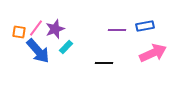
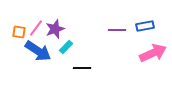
blue arrow: rotated 16 degrees counterclockwise
black line: moved 22 px left, 5 px down
